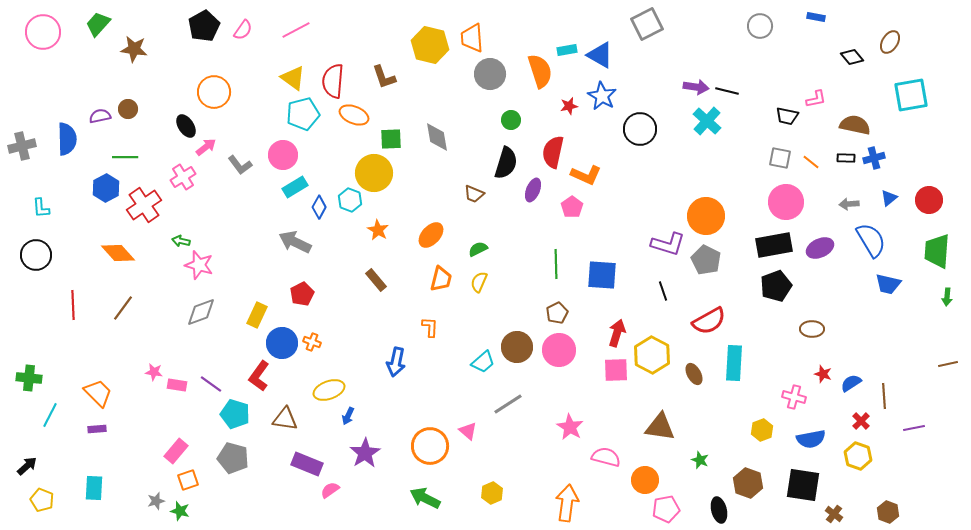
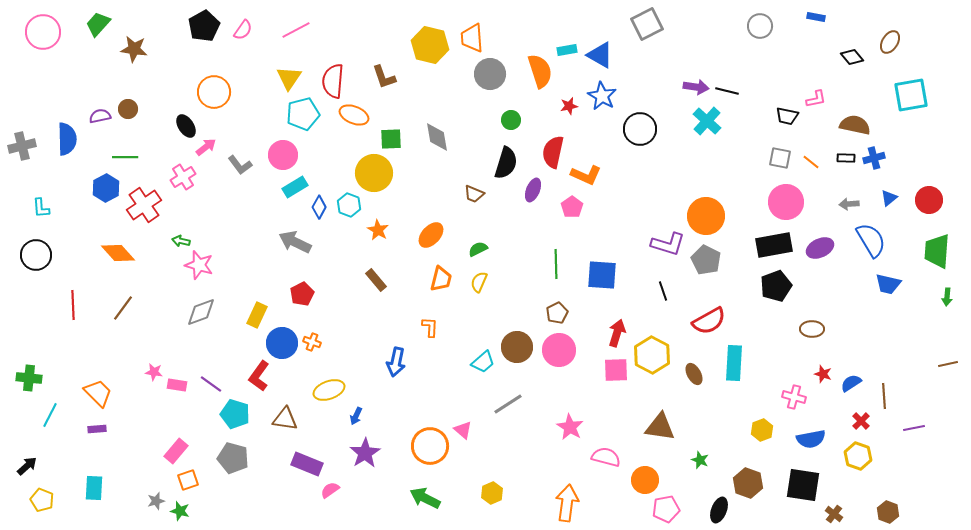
yellow triangle at (293, 78): moved 4 px left; rotated 28 degrees clockwise
cyan hexagon at (350, 200): moved 1 px left, 5 px down
blue arrow at (348, 416): moved 8 px right
pink triangle at (468, 431): moved 5 px left, 1 px up
black ellipse at (719, 510): rotated 35 degrees clockwise
